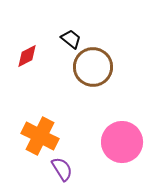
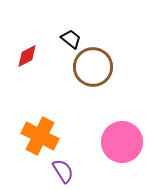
purple semicircle: moved 1 px right, 2 px down
